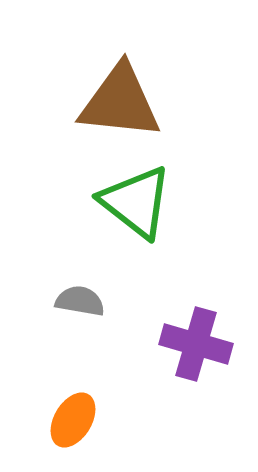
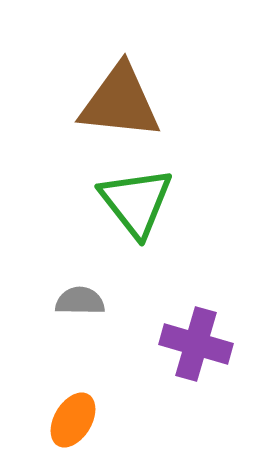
green triangle: rotated 14 degrees clockwise
gray semicircle: rotated 9 degrees counterclockwise
